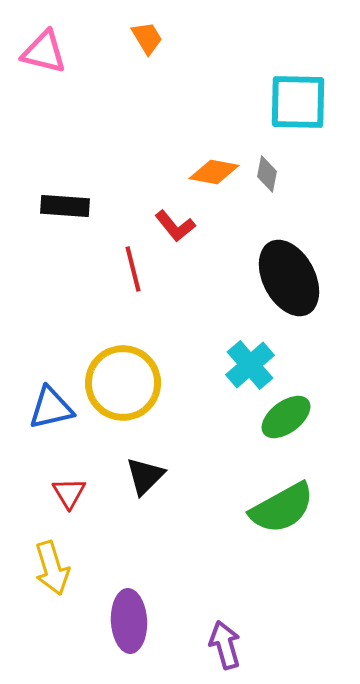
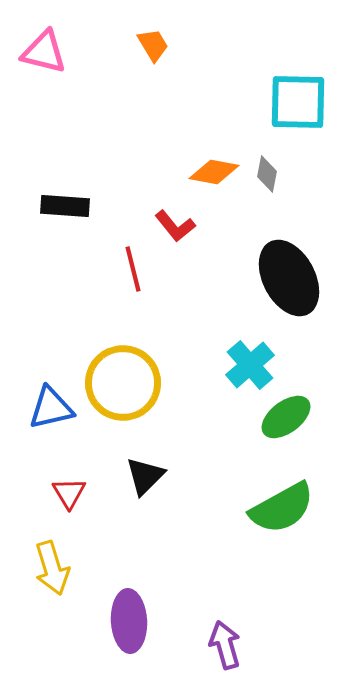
orange trapezoid: moved 6 px right, 7 px down
